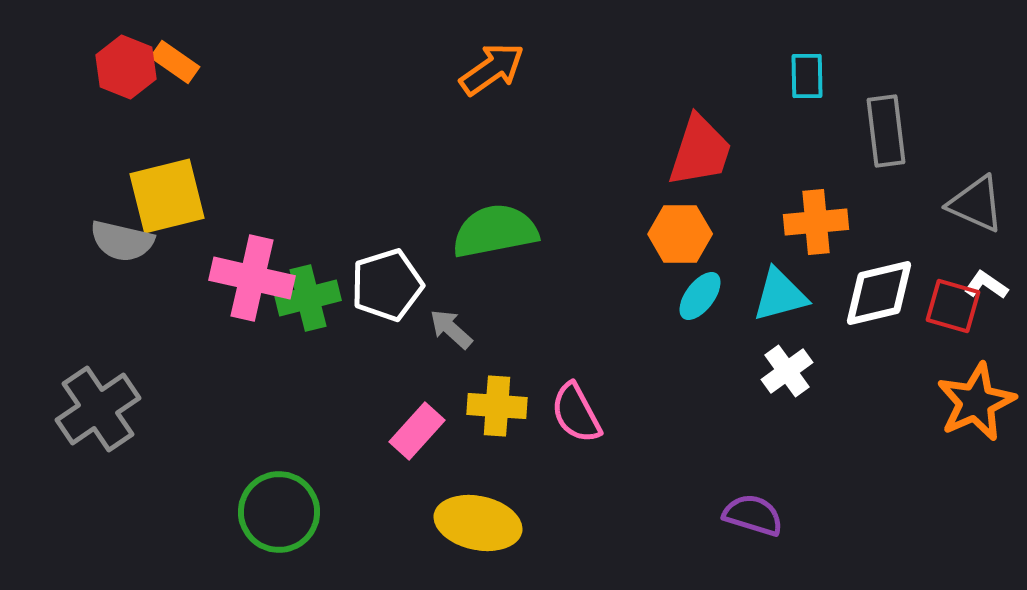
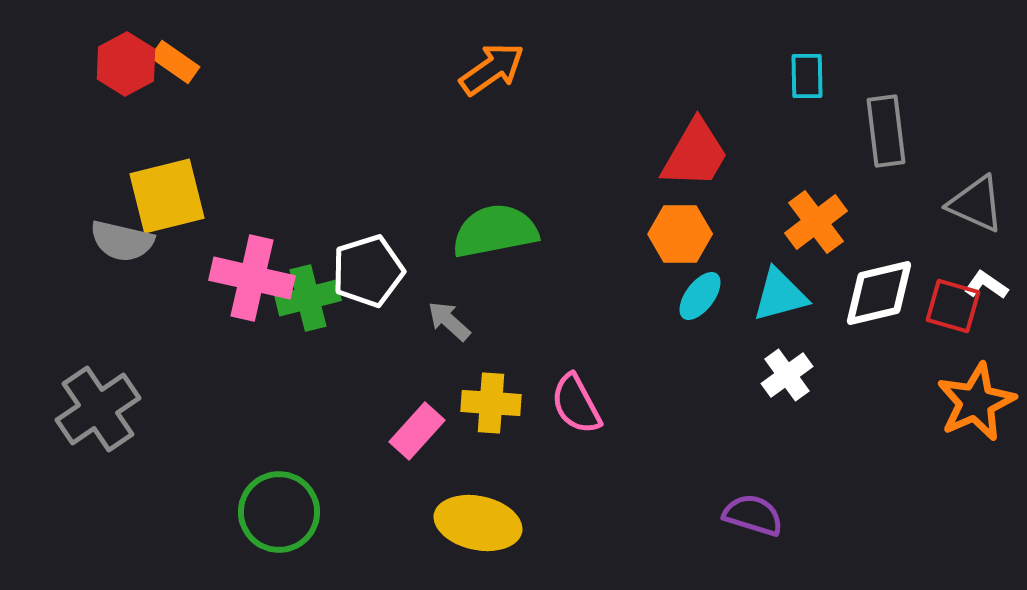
red hexagon: moved 3 px up; rotated 10 degrees clockwise
red trapezoid: moved 5 px left, 3 px down; rotated 12 degrees clockwise
orange cross: rotated 32 degrees counterclockwise
white pentagon: moved 19 px left, 14 px up
gray arrow: moved 2 px left, 8 px up
white cross: moved 4 px down
yellow cross: moved 6 px left, 3 px up
pink semicircle: moved 9 px up
